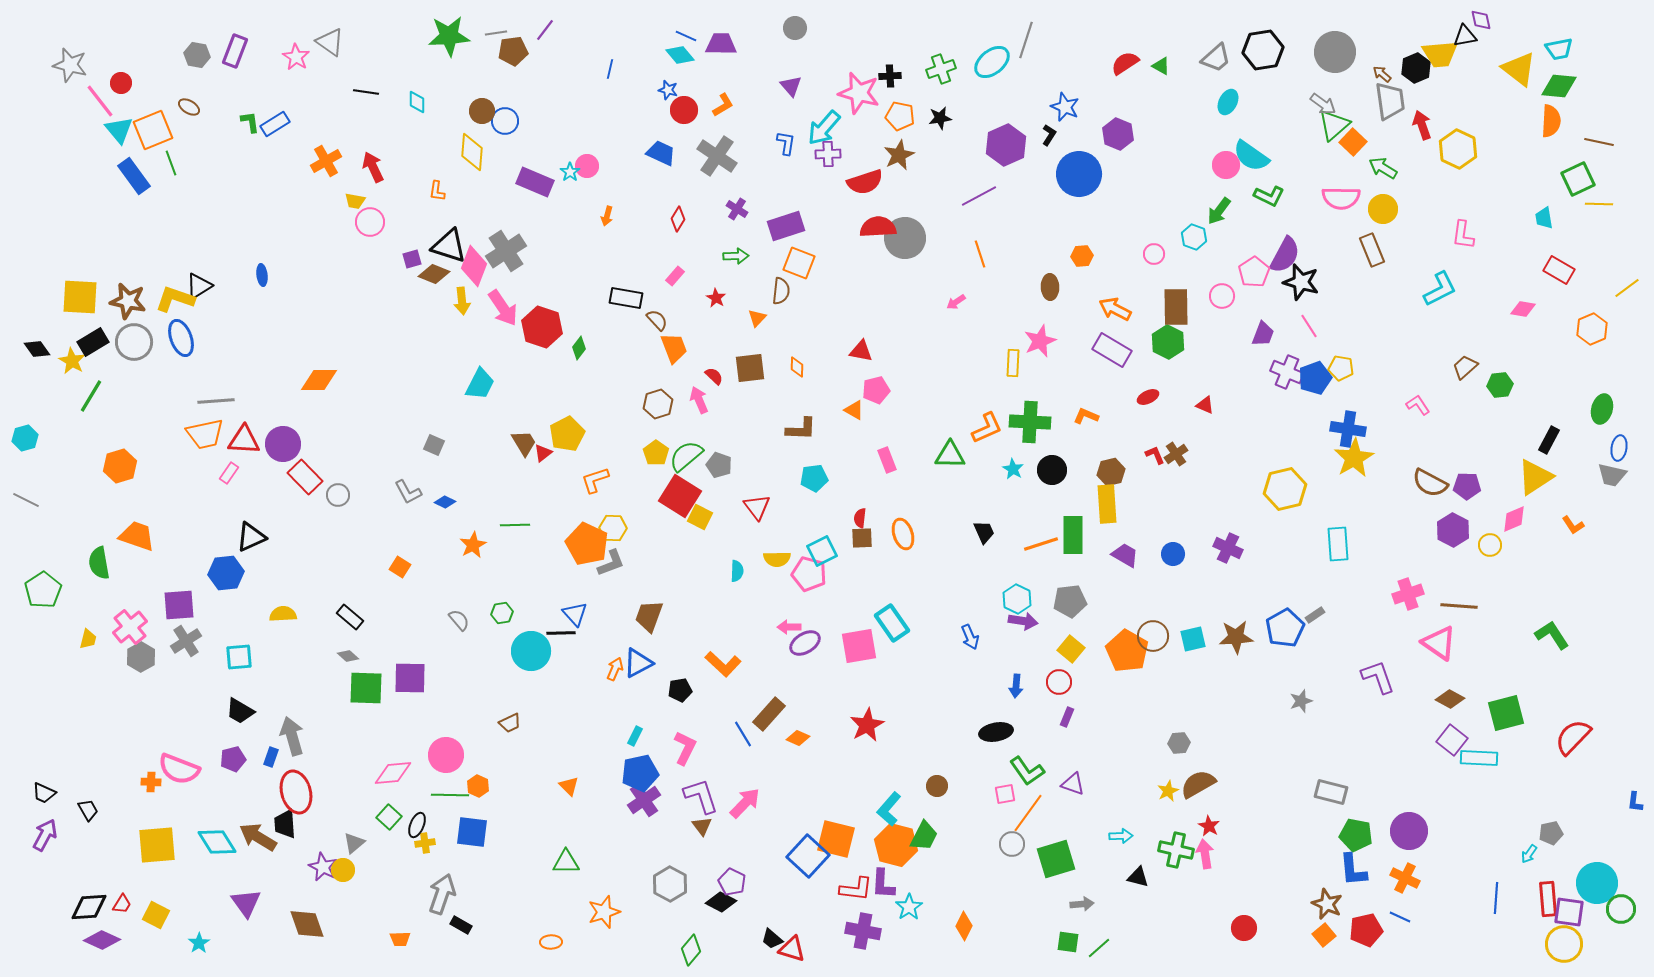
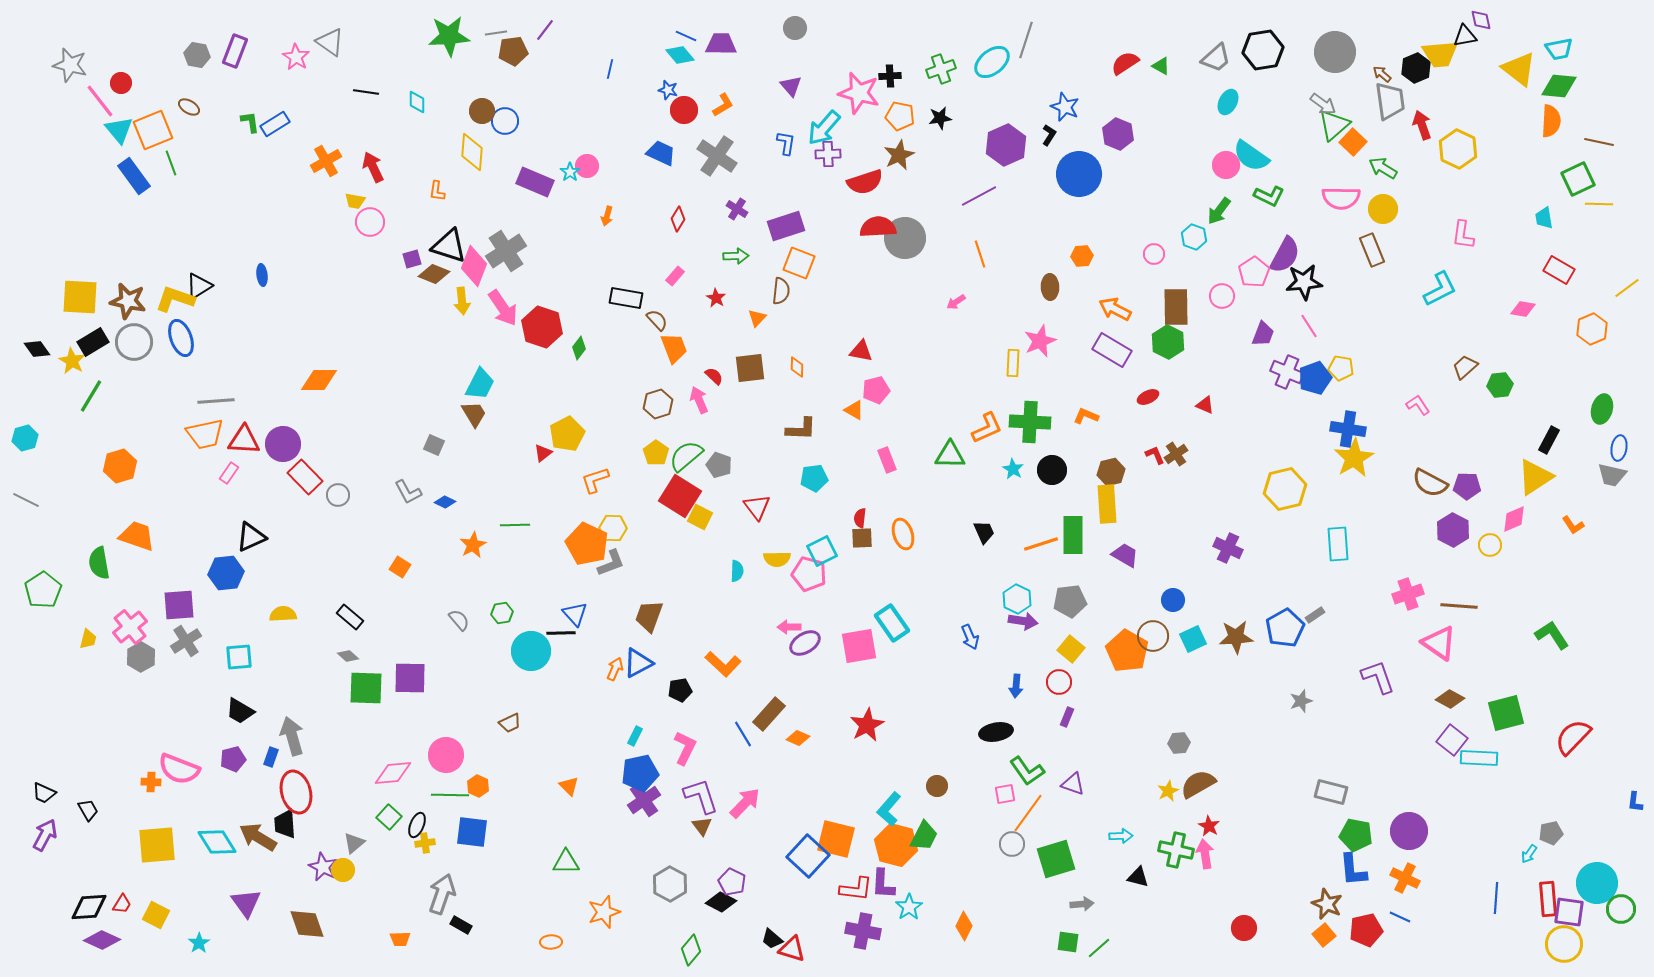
black star at (1301, 282): moved 3 px right; rotated 21 degrees counterclockwise
brown trapezoid at (524, 443): moved 50 px left, 29 px up
blue circle at (1173, 554): moved 46 px down
cyan square at (1193, 639): rotated 12 degrees counterclockwise
